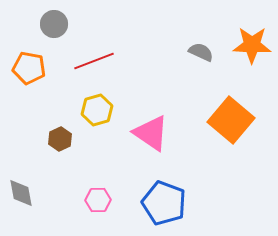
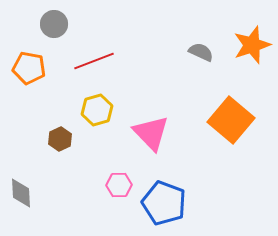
orange star: rotated 21 degrees counterclockwise
pink triangle: rotated 12 degrees clockwise
gray diamond: rotated 8 degrees clockwise
pink hexagon: moved 21 px right, 15 px up
